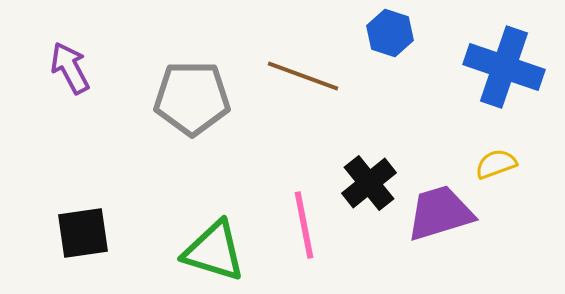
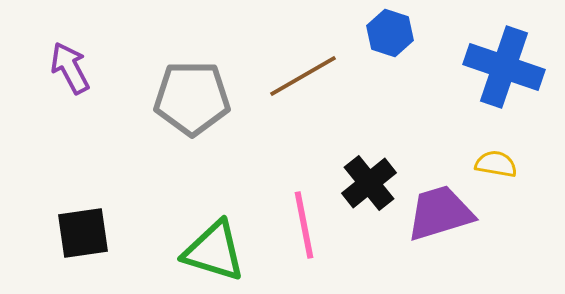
brown line: rotated 50 degrees counterclockwise
yellow semicircle: rotated 30 degrees clockwise
